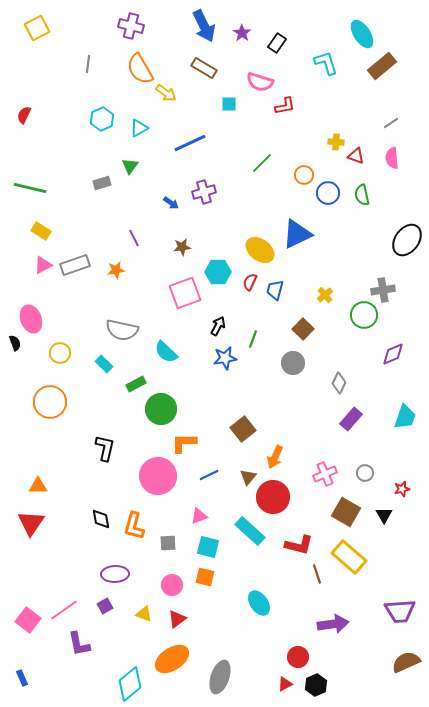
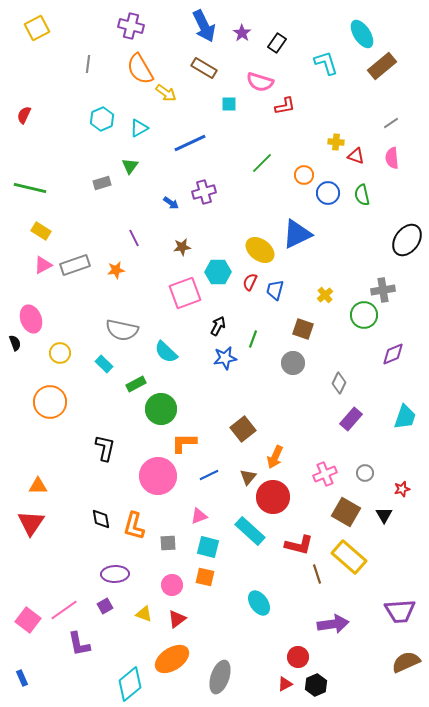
brown square at (303, 329): rotated 25 degrees counterclockwise
